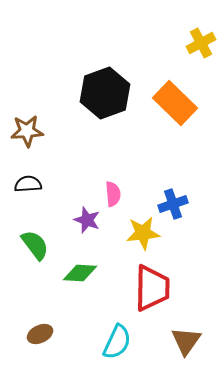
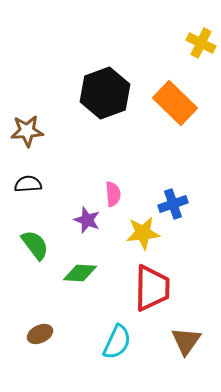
yellow cross: rotated 36 degrees counterclockwise
